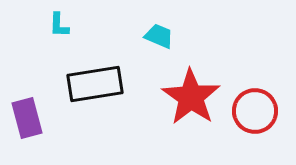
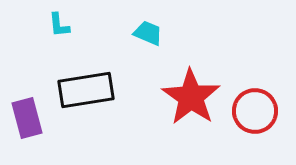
cyan L-shape: rotated 8 degrees counterclockwise
cyan trapezoid: moved 11 px left, 3 px up
black rectangle: moved 9 px left, 6 px down
